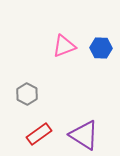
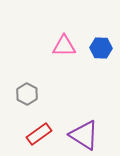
pink triangle: rotated 20 degrees clockwise
